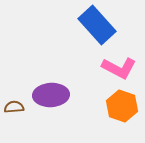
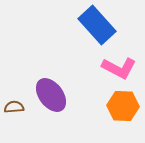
purple ellipse: rotated 56 degrees clockwise
orange hexagon: moved 1 px right; rotated 16 degrees counterclockwise
